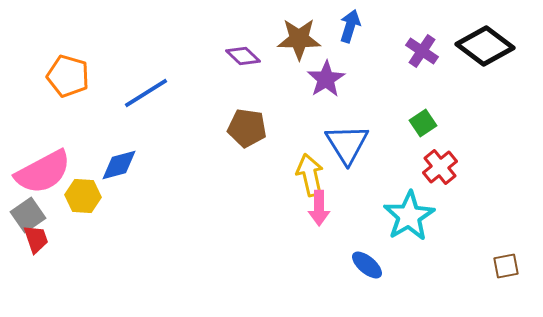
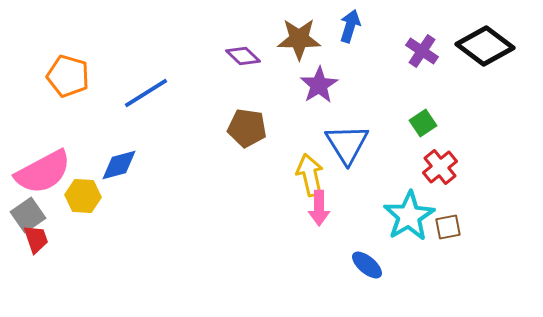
purple star: moved 7 px left, 6 px down
brown square: moved 58 px left, 39 px up
